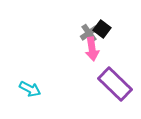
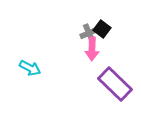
gray cross: rotated 12 degrees clockwise
pink arrow: rotated 10 degrees clockwise
cyan arrow: moved 21 px up
